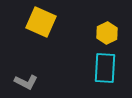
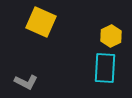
yellow hexagon: moved 4 px right, 3 px down
